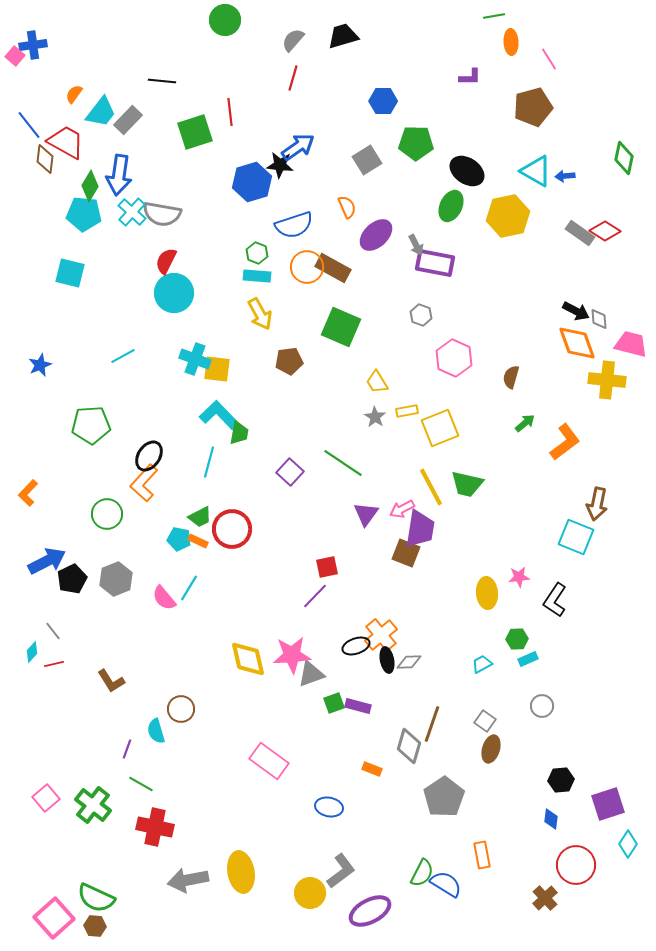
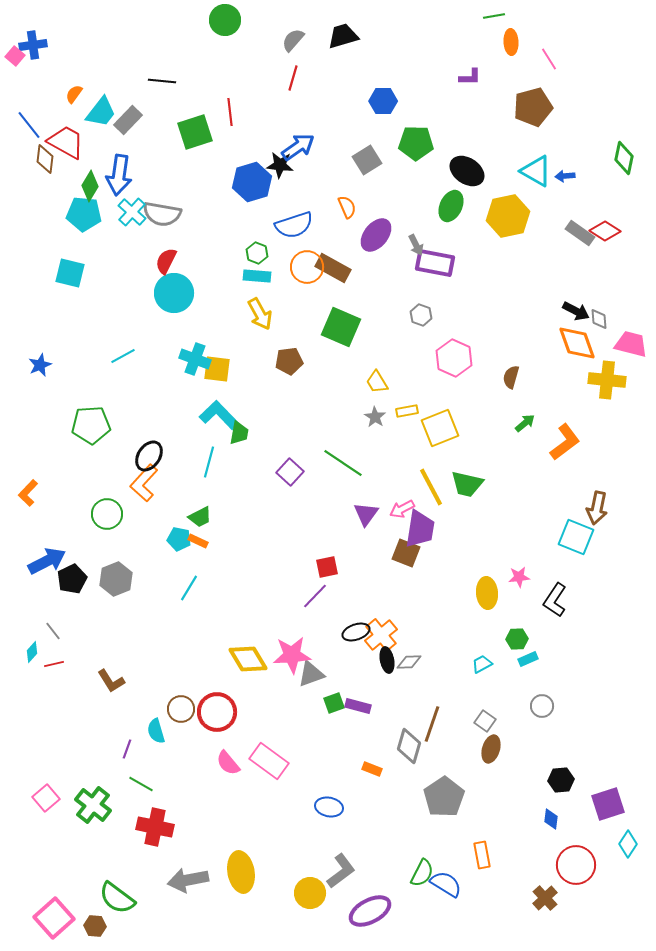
purple ellipse at (376, 235): rotated 8 degrees counterclockwise
brown arrow at (597, 504): moved 4 px down
red circle at (232, 529): moved 15 px left, 183 px down
pink semicircle at (164, 598): moved 64 px right, 165 px down
black ellipse at (356, 646): moved 14 px up
yellow diamond at (248, 659): rotated 18 degrees counterclockwise
green semicircle at (96, 898): moved 21 px right; rotated 12 degrees clockwise
